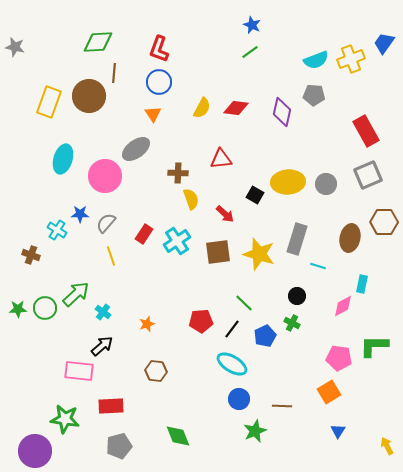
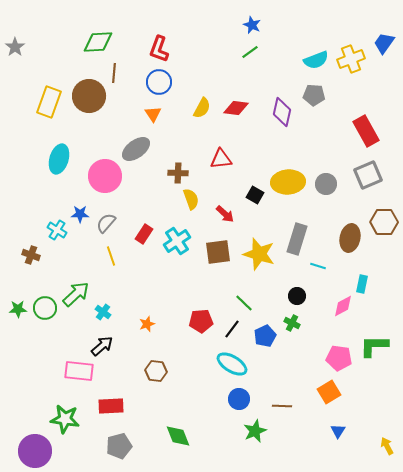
gray star at (15, 47): rotated 24 degrees clockwise
cyan ellipse at (63, 159): moved 4 px left
